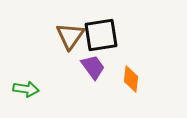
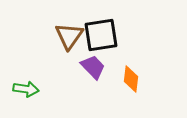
brown triangle: moved 1 px left
purple trapezoid: rotated 8 degrees counterclockwise
